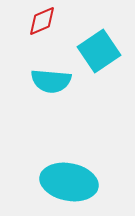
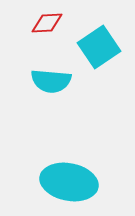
red diamond: moved 5 px right, 2 px down; rotated 20 degrees clockwise
cyan square: moved 4 px up
